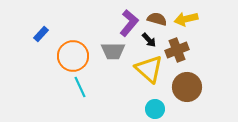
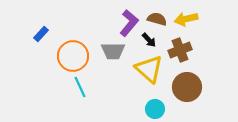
brown cross: moved 3 px right
